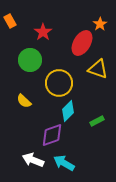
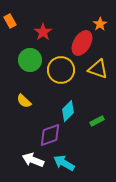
yellow circle: moved 2 px right, 13 px up
purple diamond: moved 2 px left
